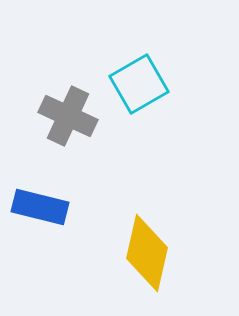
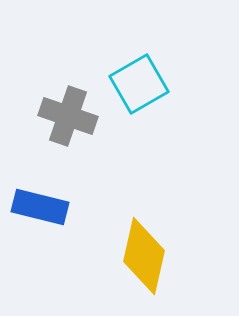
gray cross: rotated 6 degrees counterclockwise
yellow diamond: moved 3 px left, 3 px down
